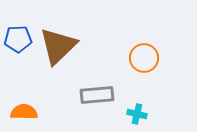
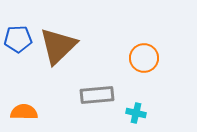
cyan cross: moved 1 px left, 1 px up
